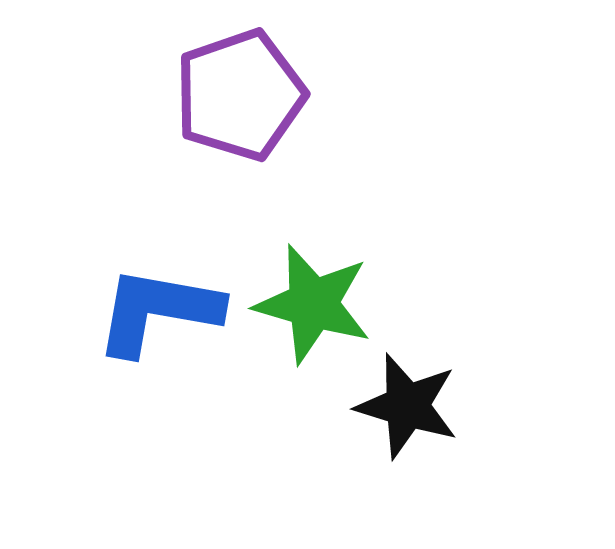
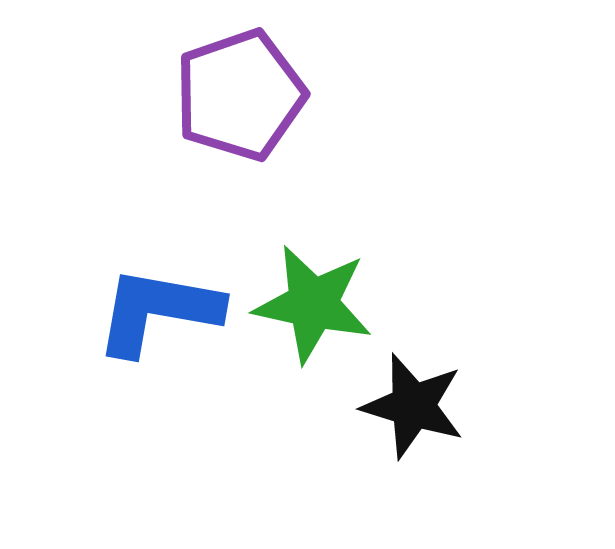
green star: rotated 4 degrees counterclockwise
black star: moved 6 px right
